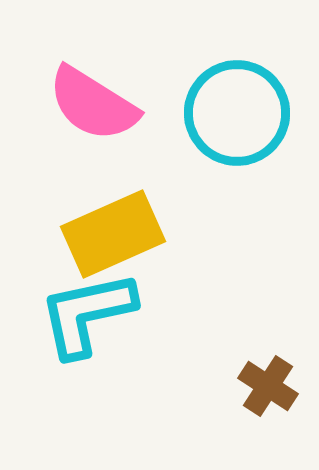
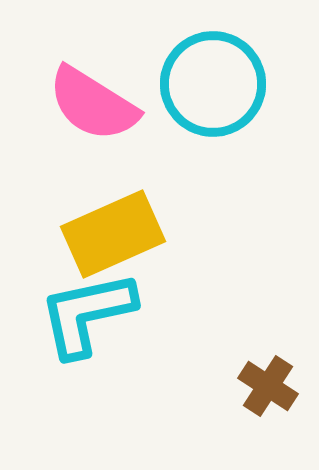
cyan circle: moved 24 px left, 29 px up
